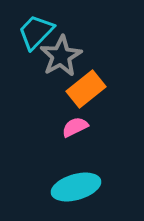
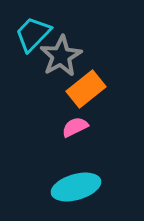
cyan trapezoid: moved 3 px left, 2 px down
